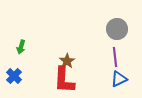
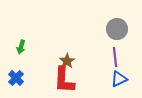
blue cross: moved 2 px right, 2 px down
